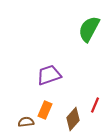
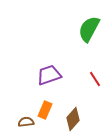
red line: moved 26 px up; rotated 56 degrees counterclockwise
